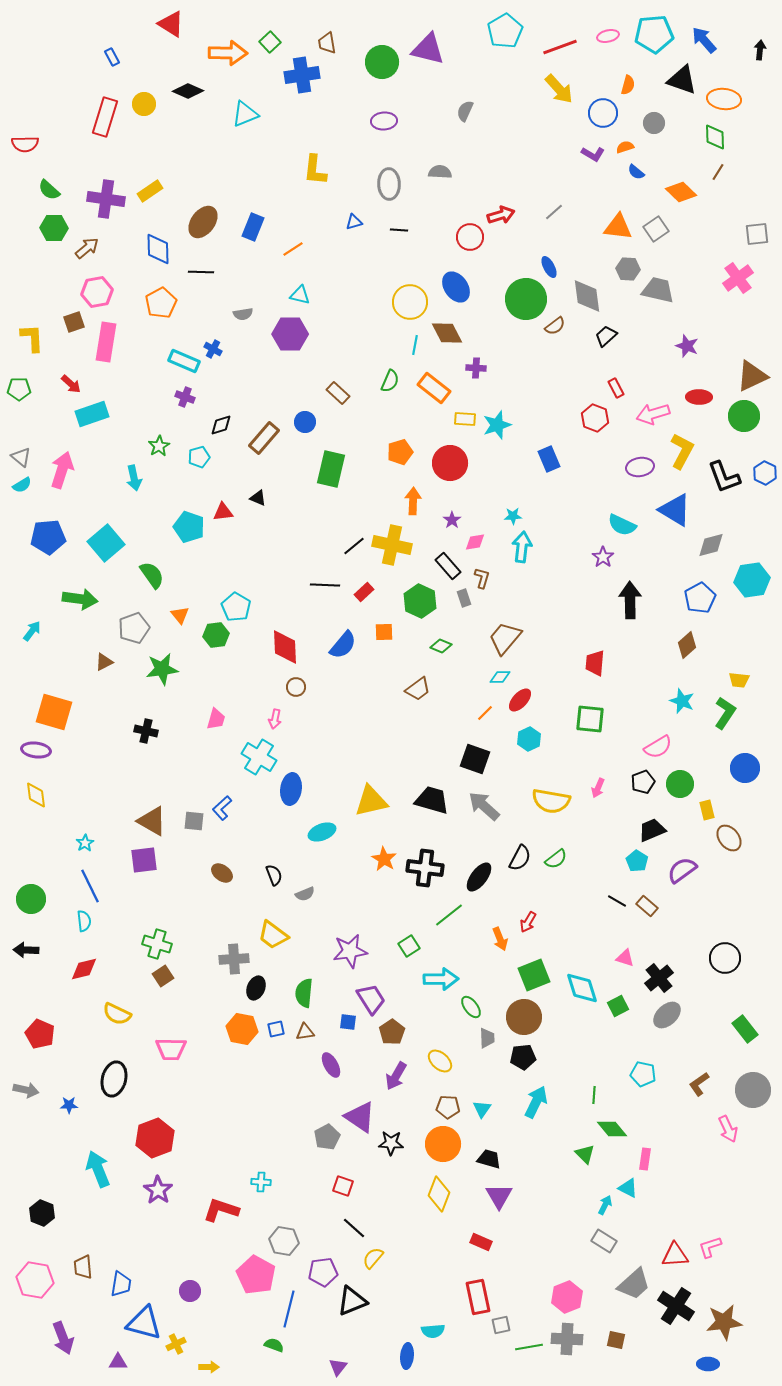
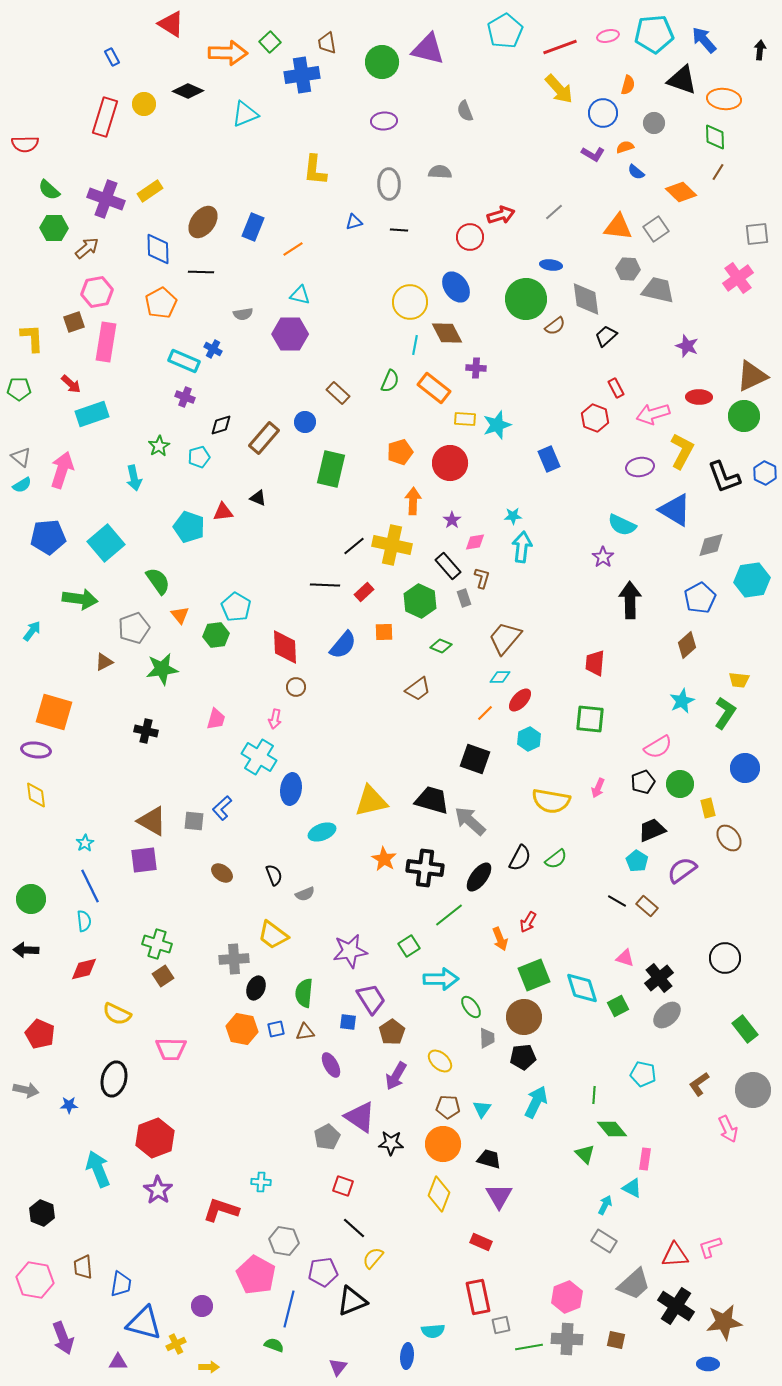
gray semicircle at (465, 111): rotated 45 degrees counterclockwise
purple cross at (106, 199): rotated 12 degrees clockwise
blue ellipse at (549, 267): moved 2 px right, 2 px up; rotated 55 degrees counterclockwise
gray diamond at (587, 296): moved 1 px left, 3 px down
green semicircle at (152, 575): moved 6 px right, 6 px down
cyan star at (682, 701): rotated 25 degrees clockwise
gray arrow at (484, 806): moved 14 px left, 15 px down
yellow rectangle at (707, 810): moved 1 px right, 2 px up
cyan triangle at (628, 1188): moved 4 px right
purple circle at (190, 1291): moved 12 px right, 15 px down
